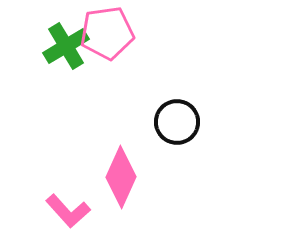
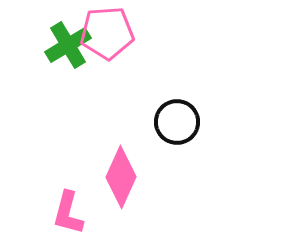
pink pentagon: rotated 4 degrees clockwise
green cross: moved 2 px right, 1 px up
pink L-shape: moved 2 px down; rotated 57 degrees clockwise
